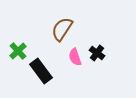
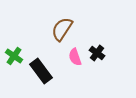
green cross: moved 4 px left, 5 px down; rotated 12 degrees counterclockwise
